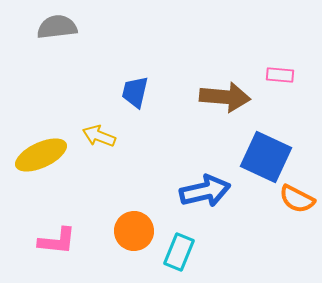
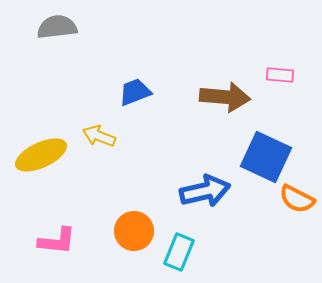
blue trapezoid: rotated 56 degrees clockwise
